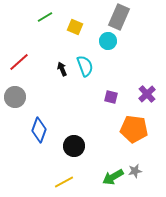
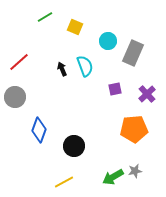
gray rectangle: moved 14 px right, 36 px down
purple square: moved 4 px right, 8 px up; rotated 24 degrees counterclockwise
orange pentagon: rotated 12 degrees counterclockwise
